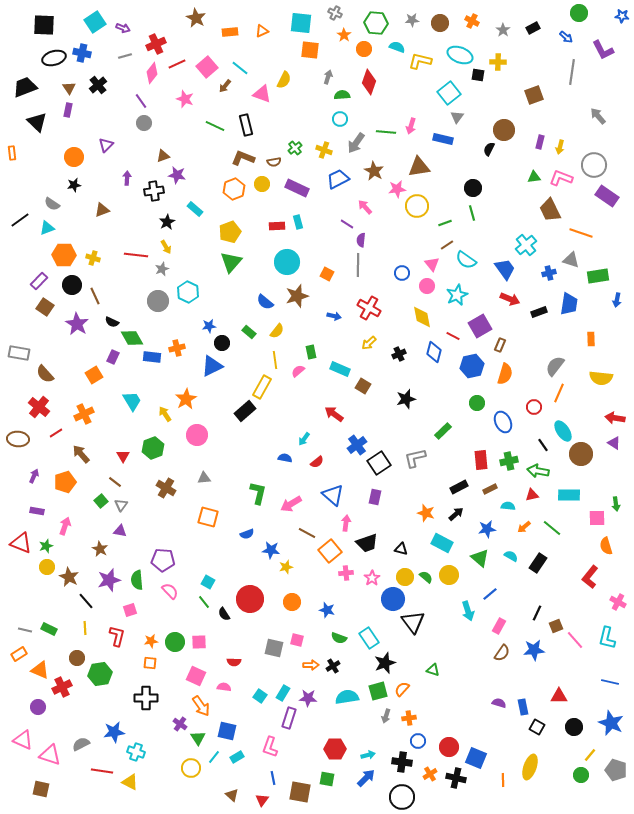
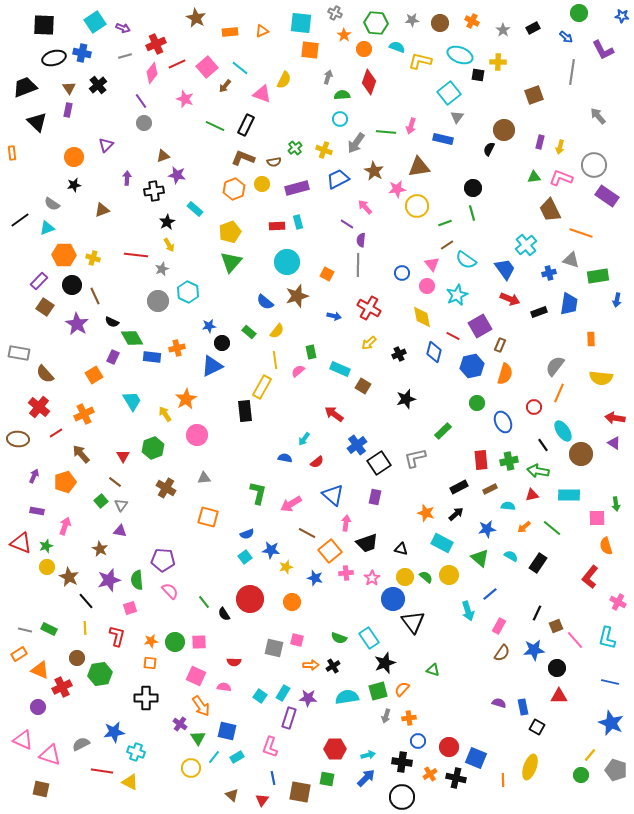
black rectangle at (246, 125): rotated 40 degrees clockwise
purple rectangle at (297, 188): rotated 40 degrees counterclockwise
yellow arrow at (166, 247): moved 3 px right, 2 px up
black rectangle at (245, 411): rotated 55 degrees counterclockwise
cyan square at (208, 582): moved 37 px right, 25 px up; rotated 24 degrees clockwise
pink square at (130, 610): moved 2 px up
blue star at (327, 610): moved 12 px left, 32 px up
black circle at (574, 727): moved 17 px left, 59 px up
